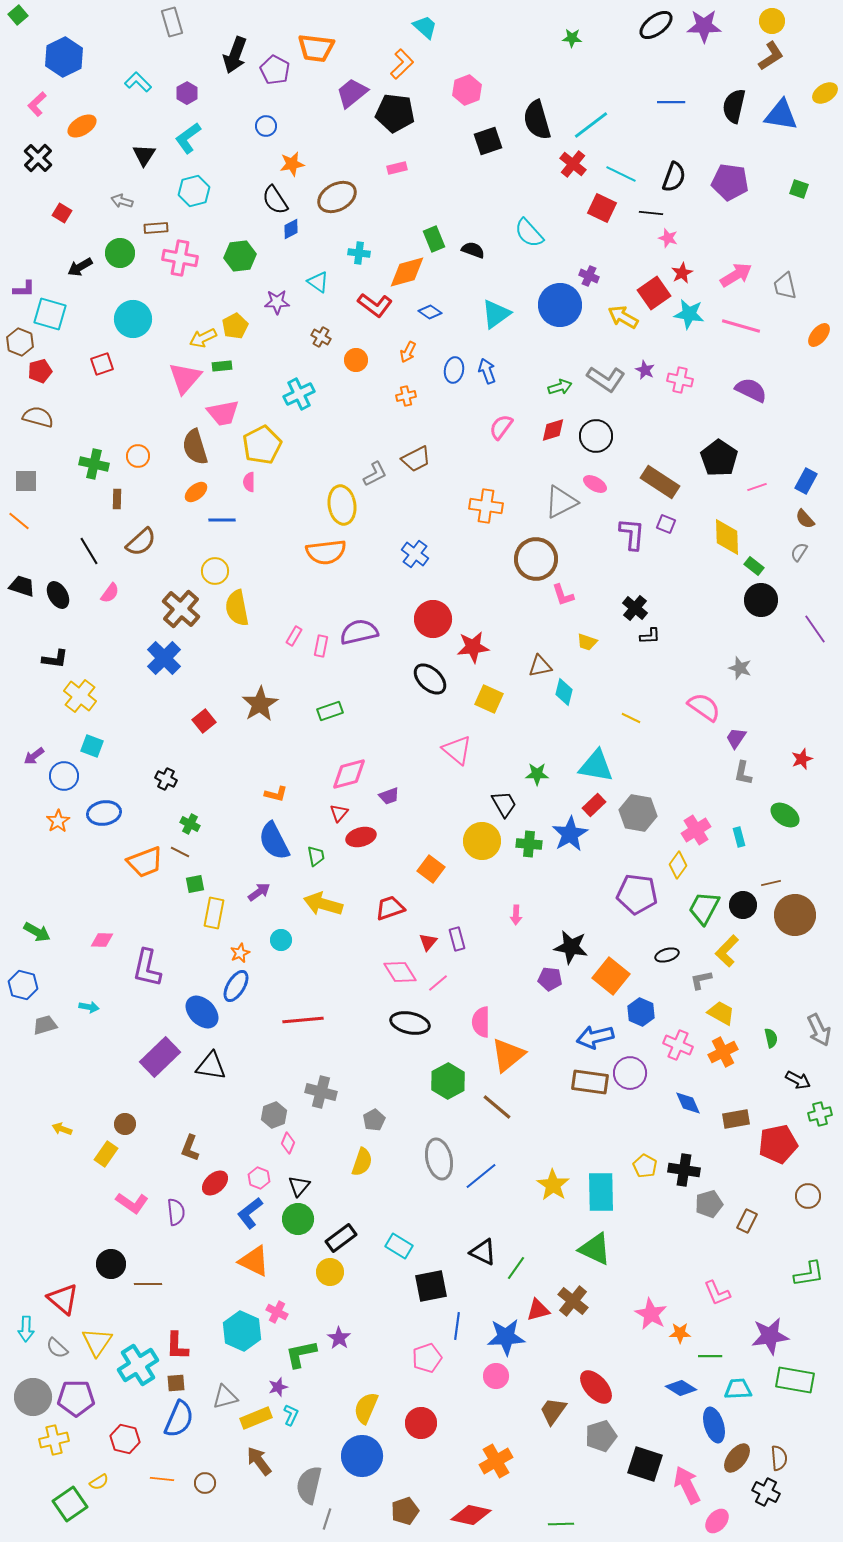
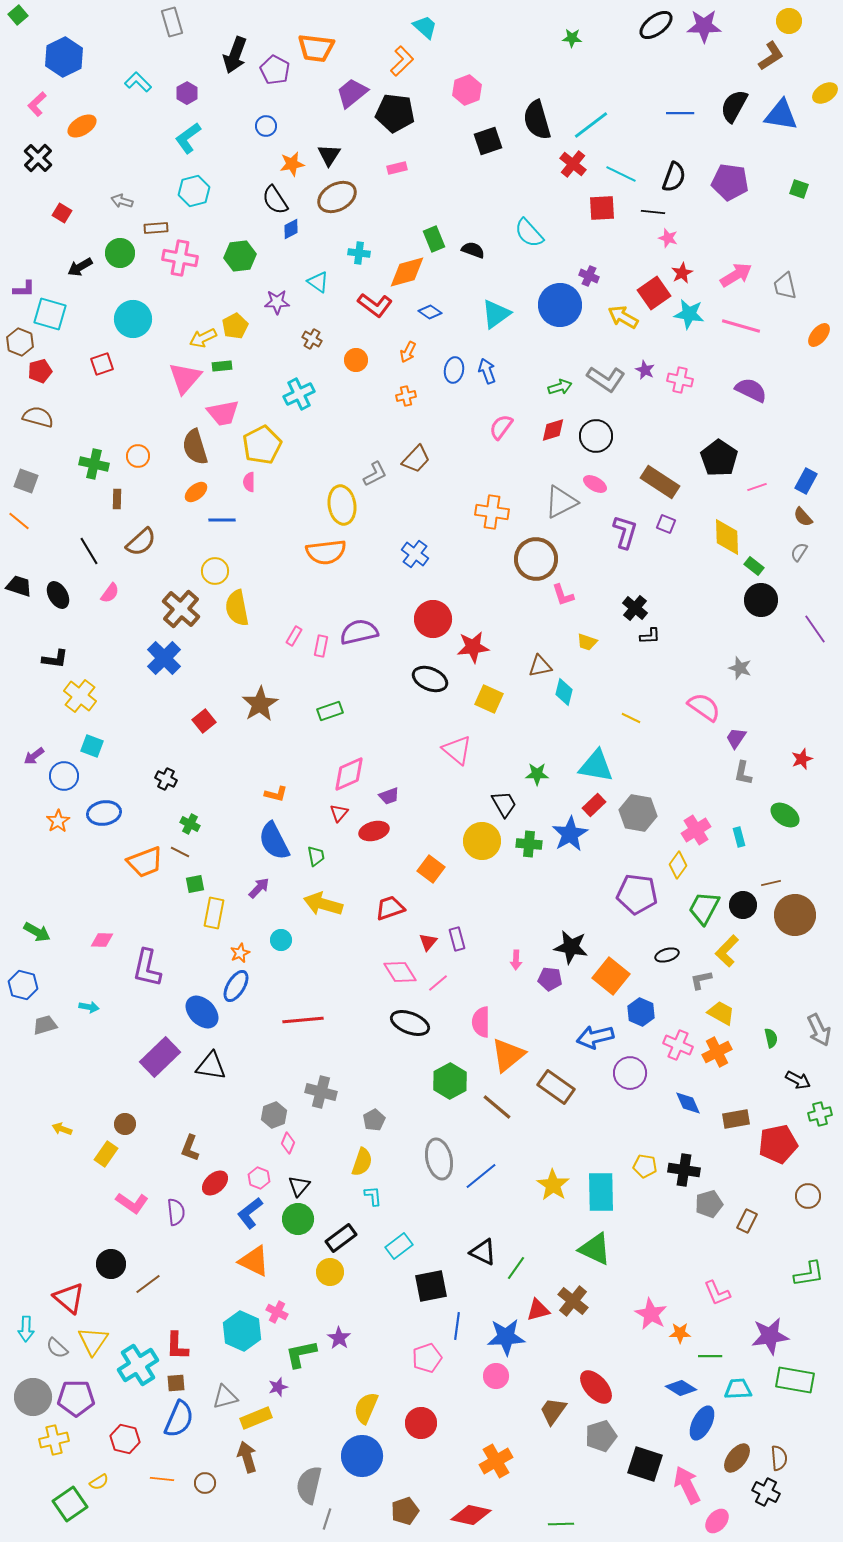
yellow circle at (772, 21): moved 17 px right
orange L-shape at (402, 64): moved 3 px up
blue line at (671, 102): moved 9 px right, 11 px down
black semicircle at (734, 106): rotated 16 degrees clockwise
black triangle at (144, 155): moved 185 px right
red square at (602, 208): rotated 28 degrees counterclockwise
black line at (651, 213): moved 2 px right, 1 px up
brown cross at (321, 337): moved 9 px left, 2 px down
brown trapezoid at (416, 459): rotated 20 degrees counterclockwise
gray square at (26, 481): rotated 20 degrees clockwise
orange cross at (486, 506): moved 6 px right, 6 px down
brown semicircle at (805, 519): moved 2 px left, 2 px up
purple L-shape at (632, 534): moved 7 px left, 2 px up; rotated 12 degrees clockwise
black trapezoid at (22, 586): moved 3 px left
black ellipse at (430, 679): rotated 20 degrees counterclockwise
pink diamond at (349, 774): rotated 9 degrees counterclockwise
red ellipse at (361, 837): moved 13 px right, 6 px up
purple arrow at (259, 892): moved 4 px up; rotated 10 degrees counterclockwise
pink arrow at (516, 915): moved 45 px down
black ellipse at (410, 1023): rotated 9 degrees clockwise
orange cross at (723, 1052): moved 6 px left
green hexagon at (448, 1081): moved 2 px right
brown rectangle at (590, 1082): moved 34 px left, 5 px down; rotated 27 degrees clockwise
yellow pentagon at (645, 1166): rotated 20 degrees counterclockwise
cyan rectangle at (399, 1246): rotated 68 degrees counterclockwise
brown line at (148, 1284): rotated 36 degrees counterclockwise
red triangle at (63, 1299): moved 6 px right, 1 px up
yellow triangle at (97, 1342): moved 4 px left, 1 px up
cyan L-shape at (291, 1415): moved 82 px right, 219 px up; rotated 30 degrees counterclockwise
blue ellipse at (714, 1425): moved 12 px left, 2 px up; rotated 44 degrees clockwise
brown arrow at (259, 1461): moved 12 px left, 4 px up; rotated 20 degrees clockwise
